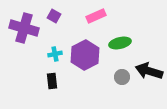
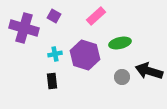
pink rectangle: rotated 18 degrees counterclockwise
purple hexagon: rotated 16 degrees counterclockwise
